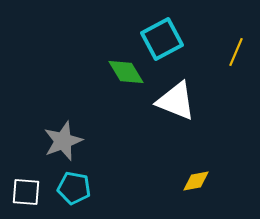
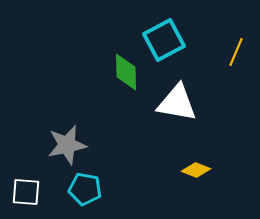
cyan square: moved 2 px right, 1 px down
green diamond: rotated 30 degrees clockwise
white triangle: moved 1 px right, 2 px down; rotated 12 degrees counterclockwise
gray star: moved 4 px right, 4 px down; rotated 9 degrees clockwise
yellow diamond: moved 11 px up; rotated 32 degrees clockwise
cyan pentagon: moved 11 px right, 1 px down
